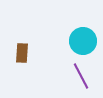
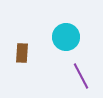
cyan circle: moved 17 px left, 4 px up
